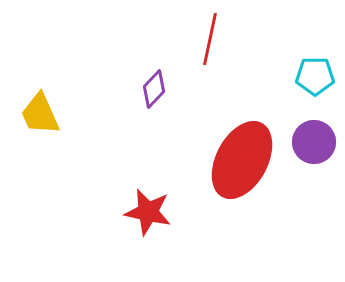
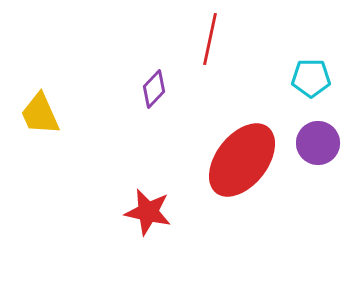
cyan pentagon: moved 4 px left, 2 px down
purple circle: moved 4 px right, 1 px down
red ellipse: rotated 10 degrees clockwise
